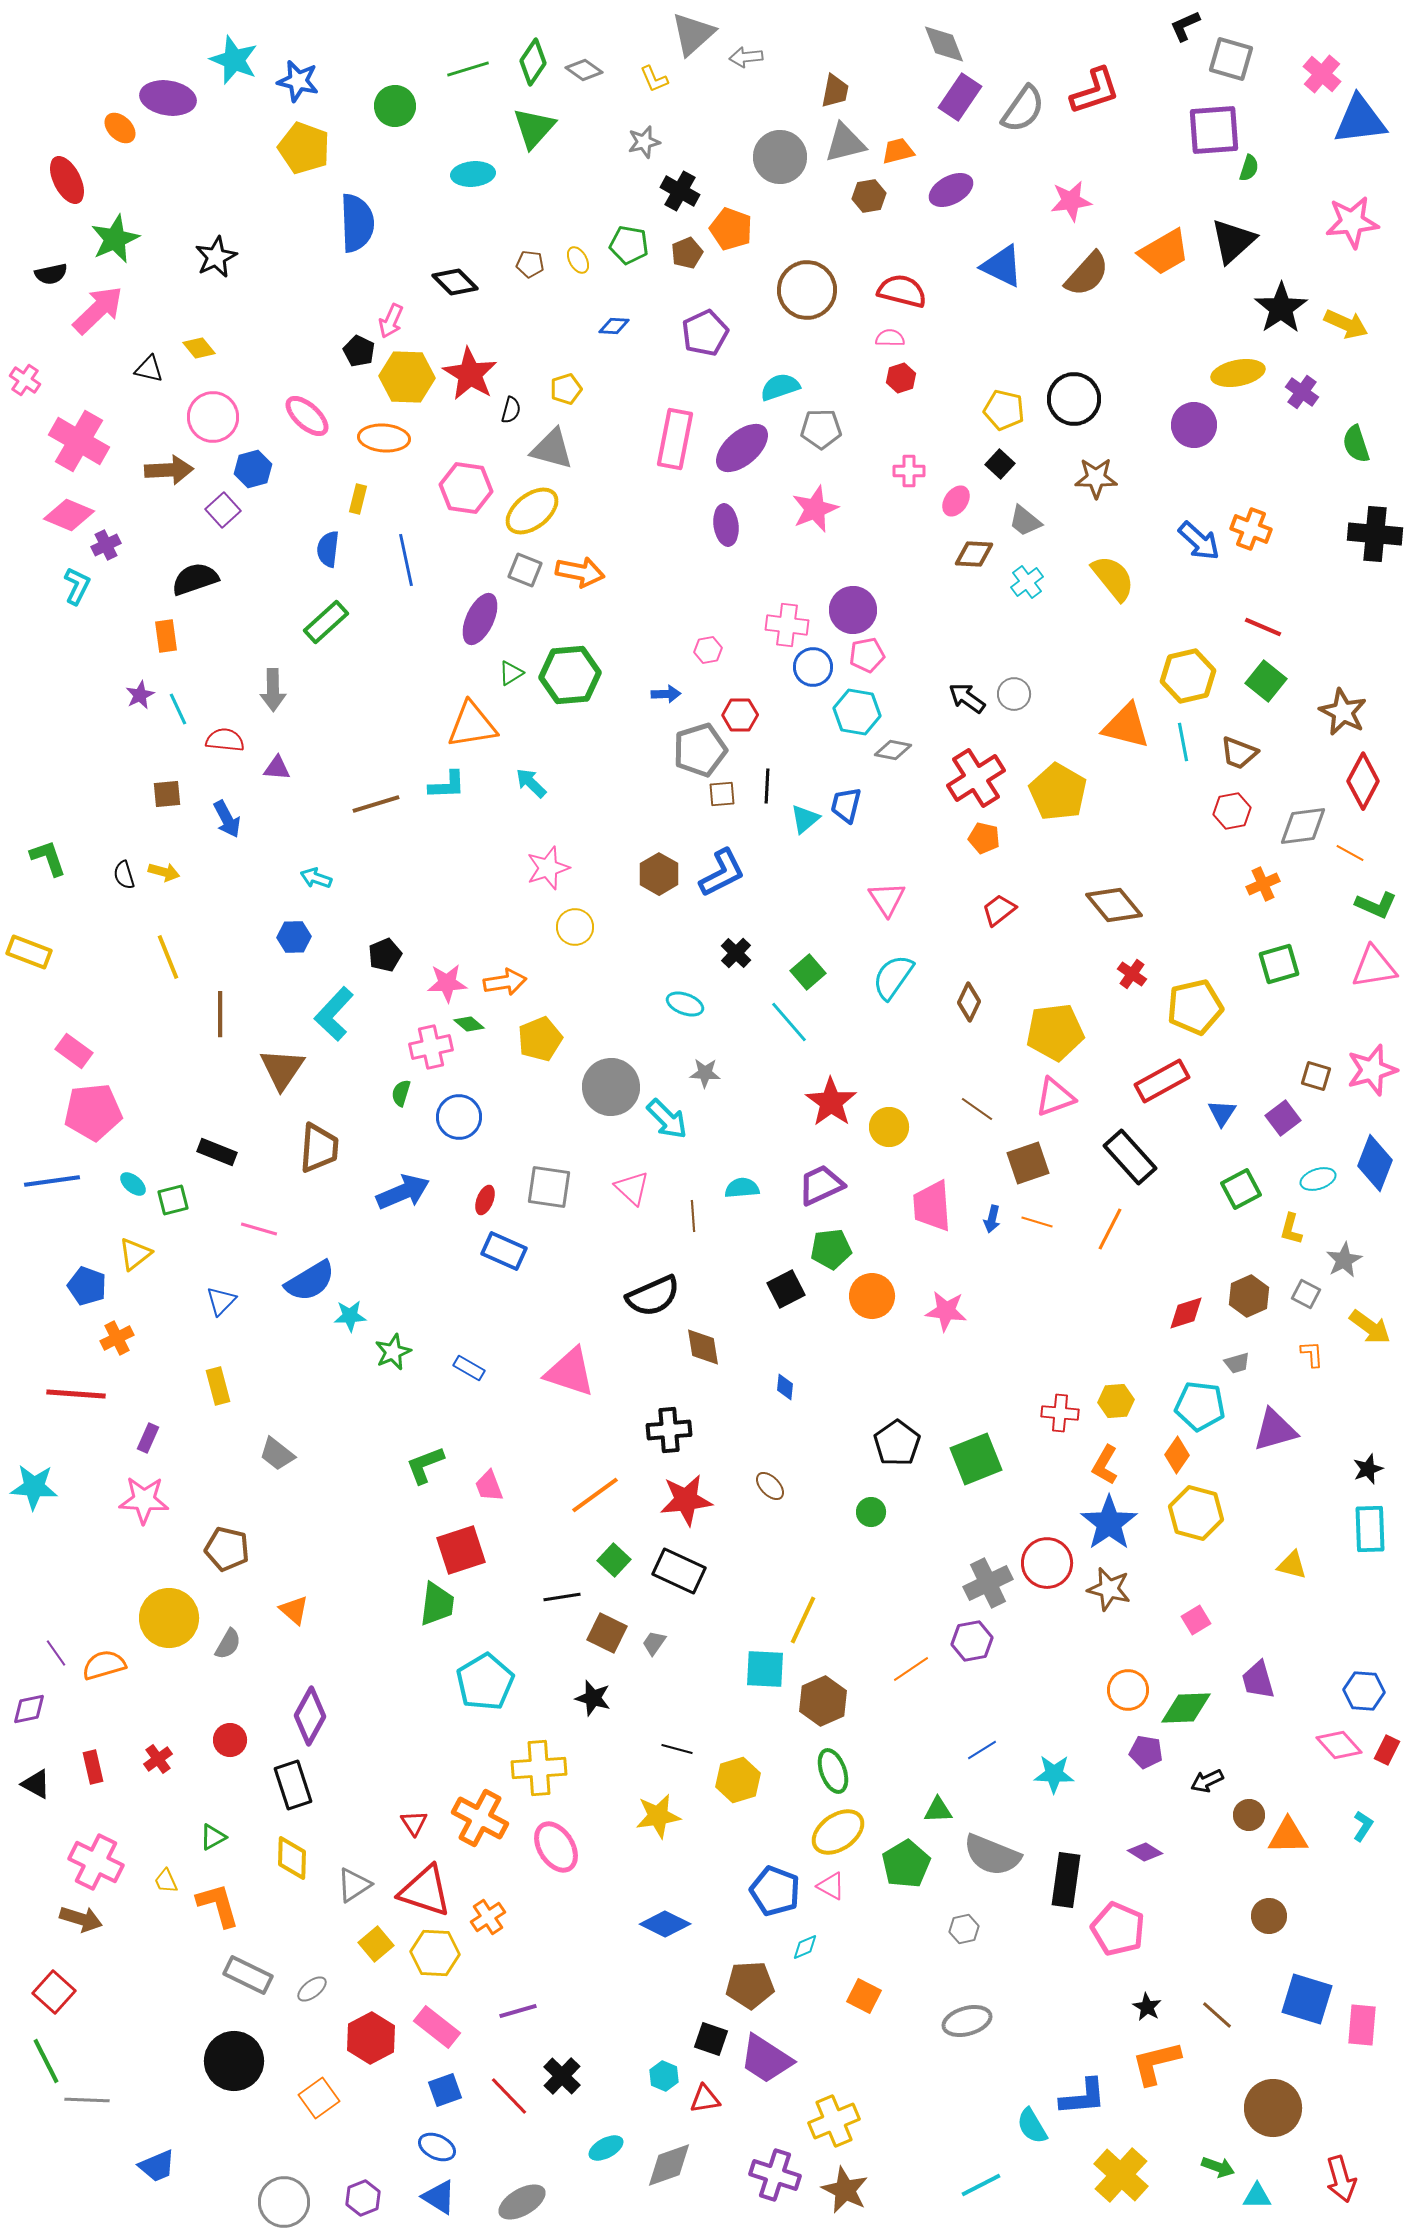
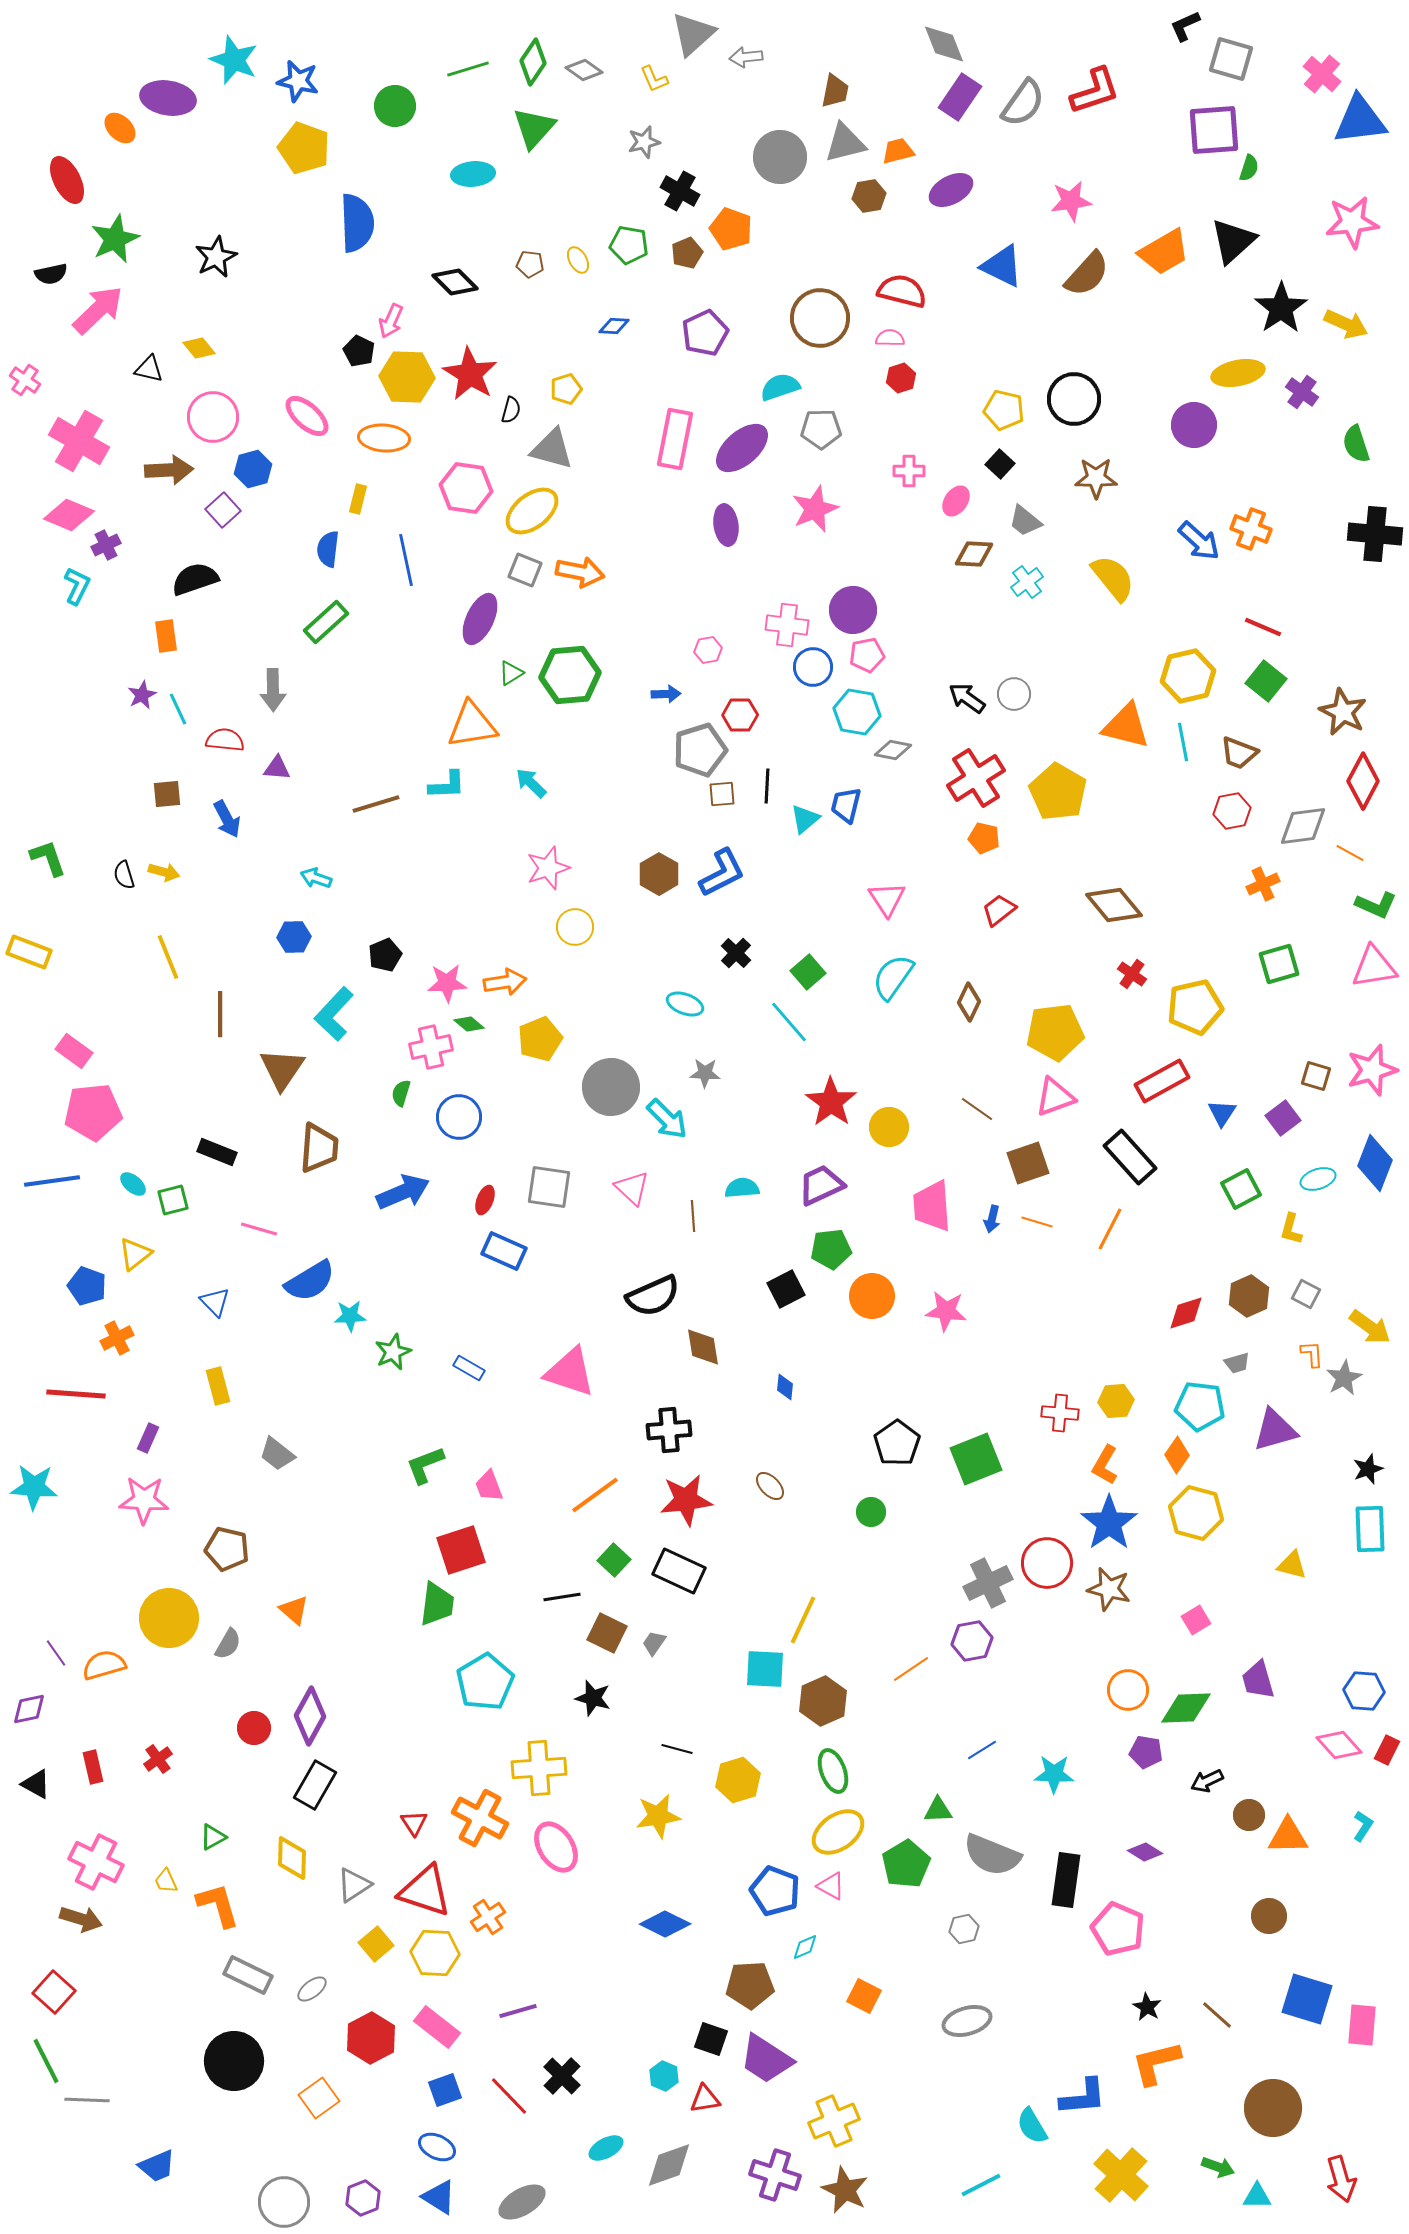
gray semicircle at (1023, 109): moved 6 px up
brown circle at (807, 290): moved 13 px right, 28 px down
purple star at (140, 695): moved 2 px right
gray star at (1344, 1260): moved 118 px down
blue triangle at (221, 1301): moved 6 px left, 1 px down; rotated 28 degrees counterclockwise
red circle at (230, 1740): moved 24 px right, 12 px up
black rectangle at (293, 1785): moved 22 px right; rotated 48 degrees clockwise
